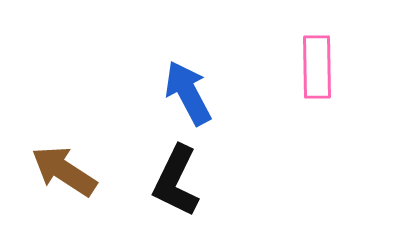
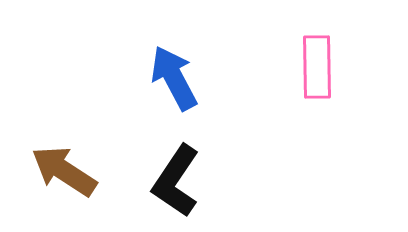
blue arrow: moved 14 px left, 15 px up
black L-shape: rotated 8 degrees clockwise
